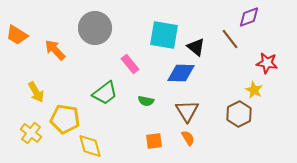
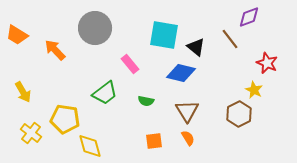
red star: rotated 15 degrees clockwise
blue diamond: rotated 12 degrees clockwise
yellow arrow: moved 13 px left
